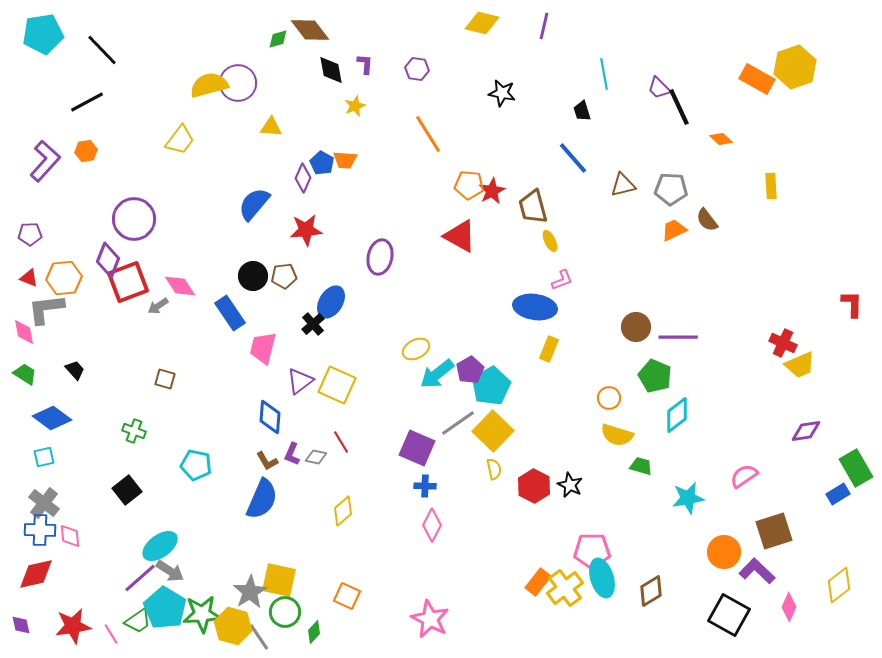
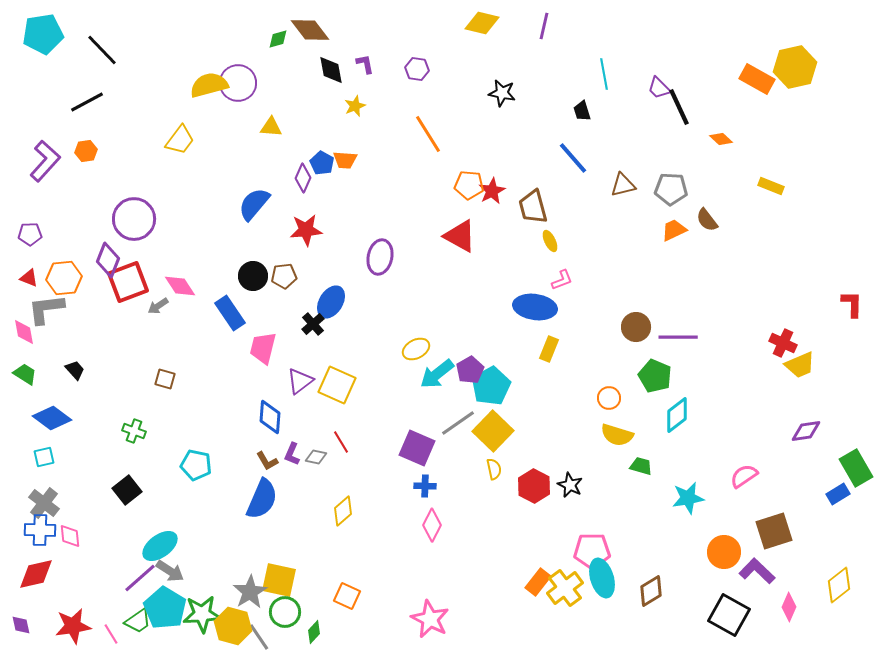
purple L-shape at (365, 64): rotated 15 degrees counterclockwise
yellow hexagon at (795, 67): rotated 6 degrees clockwise
yellow rectangle at (771, 186): rotated 65 degrees counterclockwise
